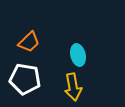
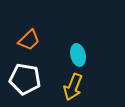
orange trapezoid: moved 2 px up
yellow arrow: rotated 32 degrees clockwise
